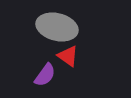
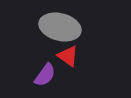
gray ellipse: moved 3 px right
